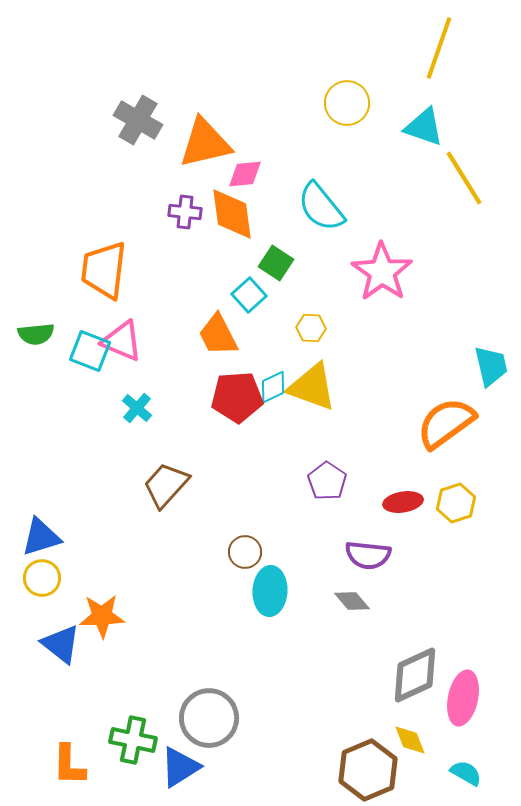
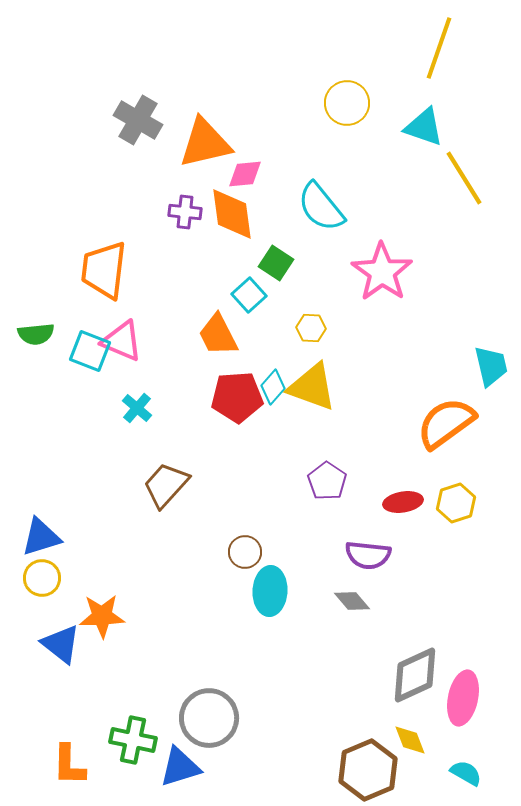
cyan diamond at (273, 387): rotated 24 degrees counterclockwise
blue triangle at (180, 767): rotated 15 degrees clockwise
